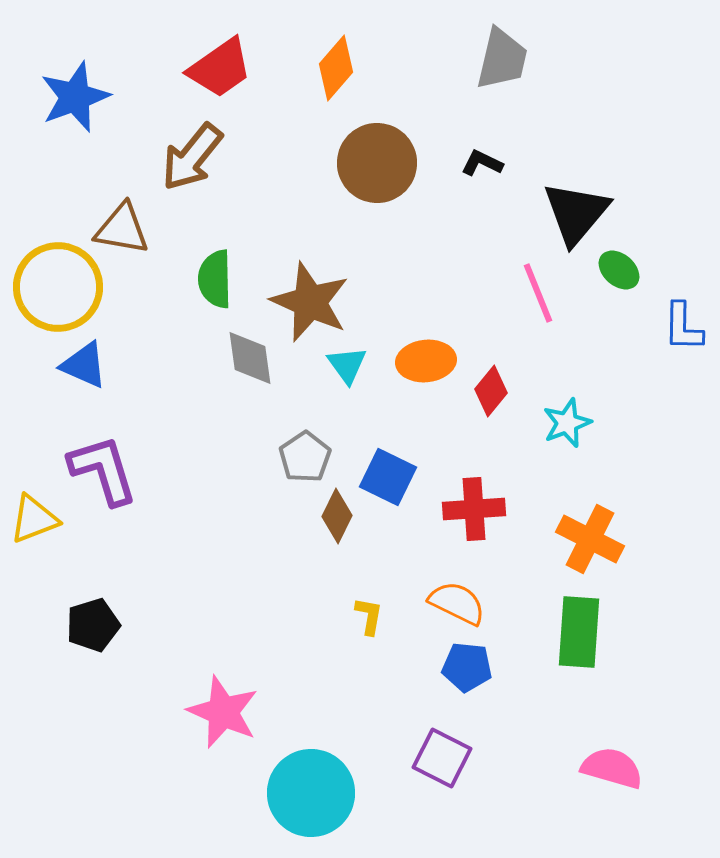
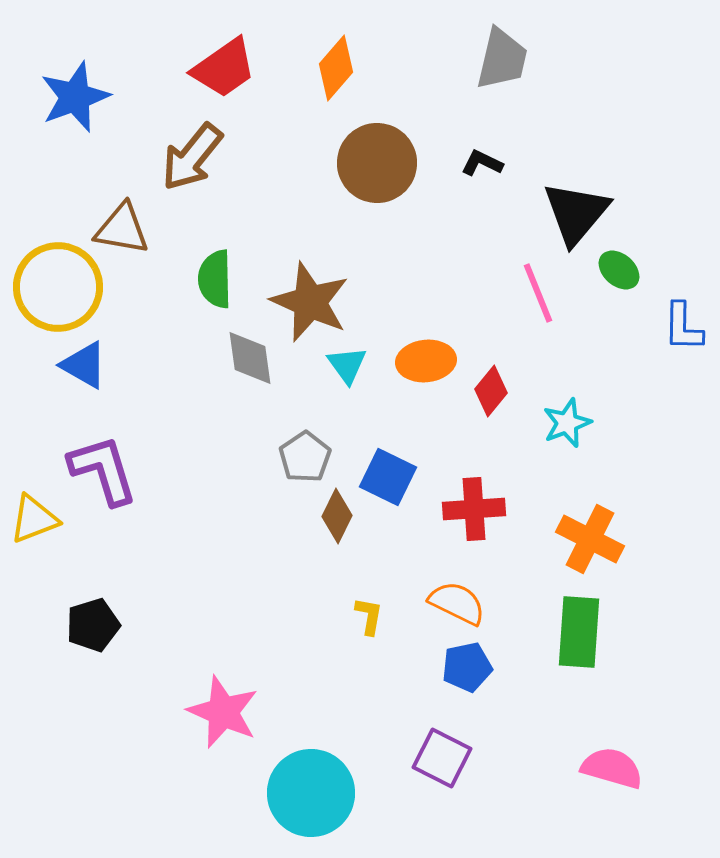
red trapezoid: moved 4 px right
blue triangle: rotated 6 degrees clockwise
blue pentagon: rotated 18 degrees counterclockwise
